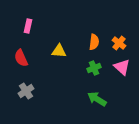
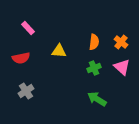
pink rectangle: moved 2 px down; rotated 56 degrees counterclockwise
orange cross: moved 2 px right, 1 px up
red semicircle: rotated 78 degrees counterclockwise
